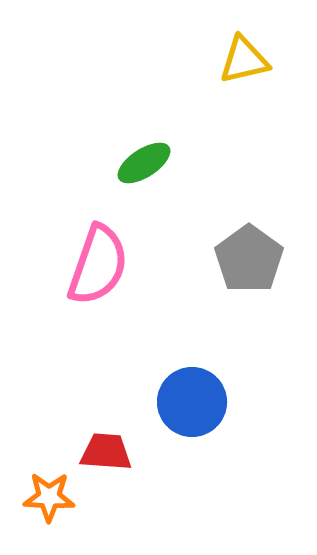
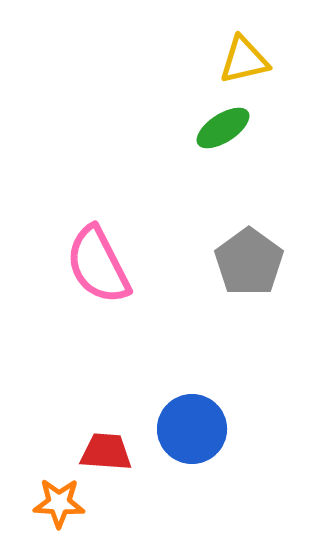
green ellipse: moved 79 px right, 35 px up
gray pentagon: moved 3 px down
pink semicircle: rotated 134 degrees clockwise
blue circle: moved 27 px down
orange star: moved 10 px right, 6 px down
